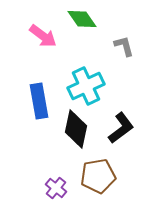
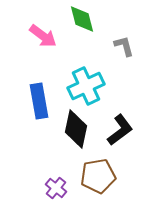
green diamond: rotated 20 degrees clockwise
black L-shape: moved 1 px left, 2 px down
